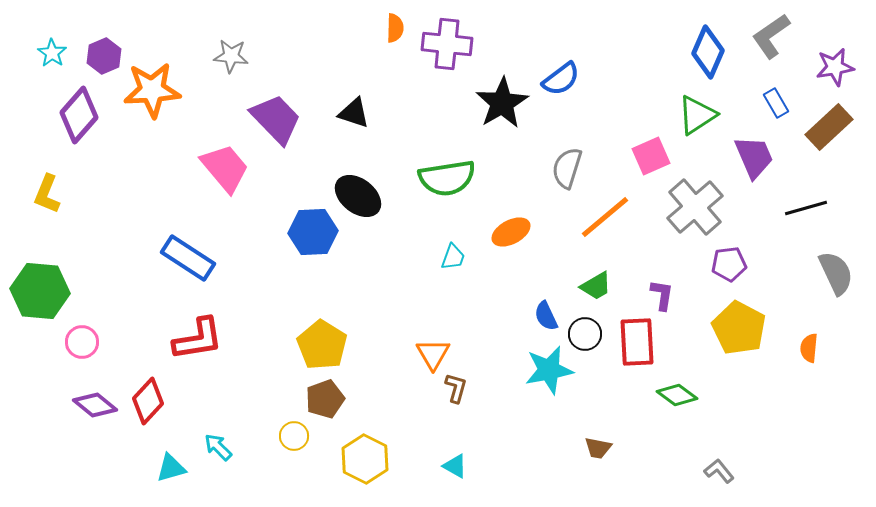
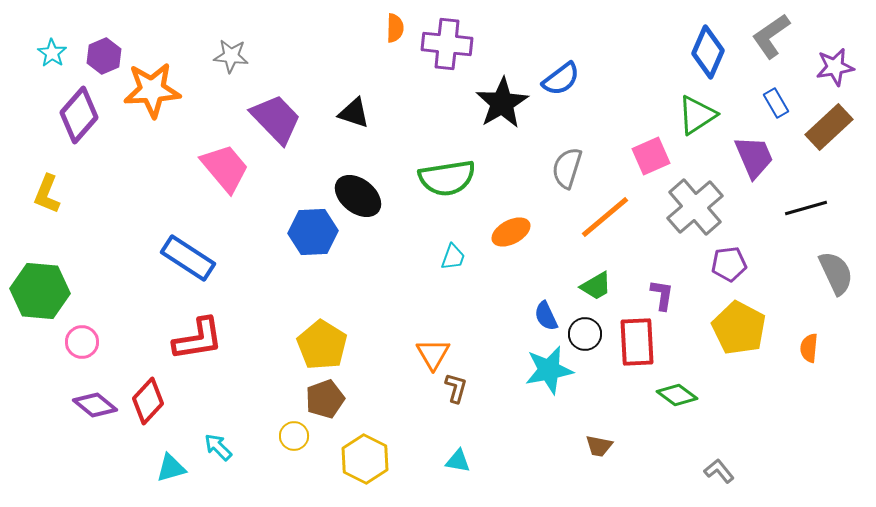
brown trapezoid at (598, 448): moved 1 px right, 2 px up
cyan triangle at (455, 466): moved 3 px right, 5 px up; rotated 20 degrees counterclockwise
